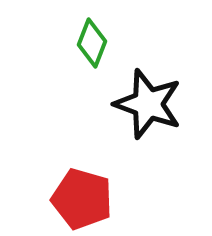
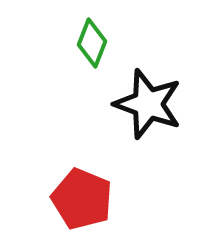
red pentagon: rotated 6 degrees clockwise
